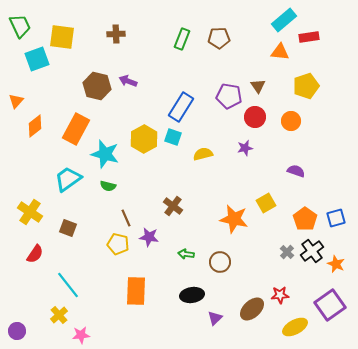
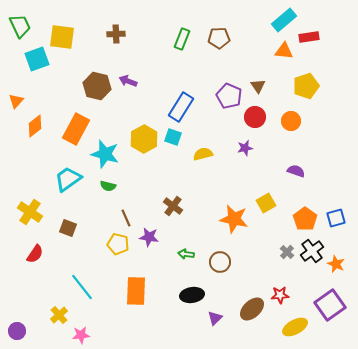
orange triangle at (280, 52): moved 4 px right, 1 px up
purple pentagon at (229, 96): rotated 15 degrees clockwise
cyan line at (68, 285): moved 14 px right, 2 px down
